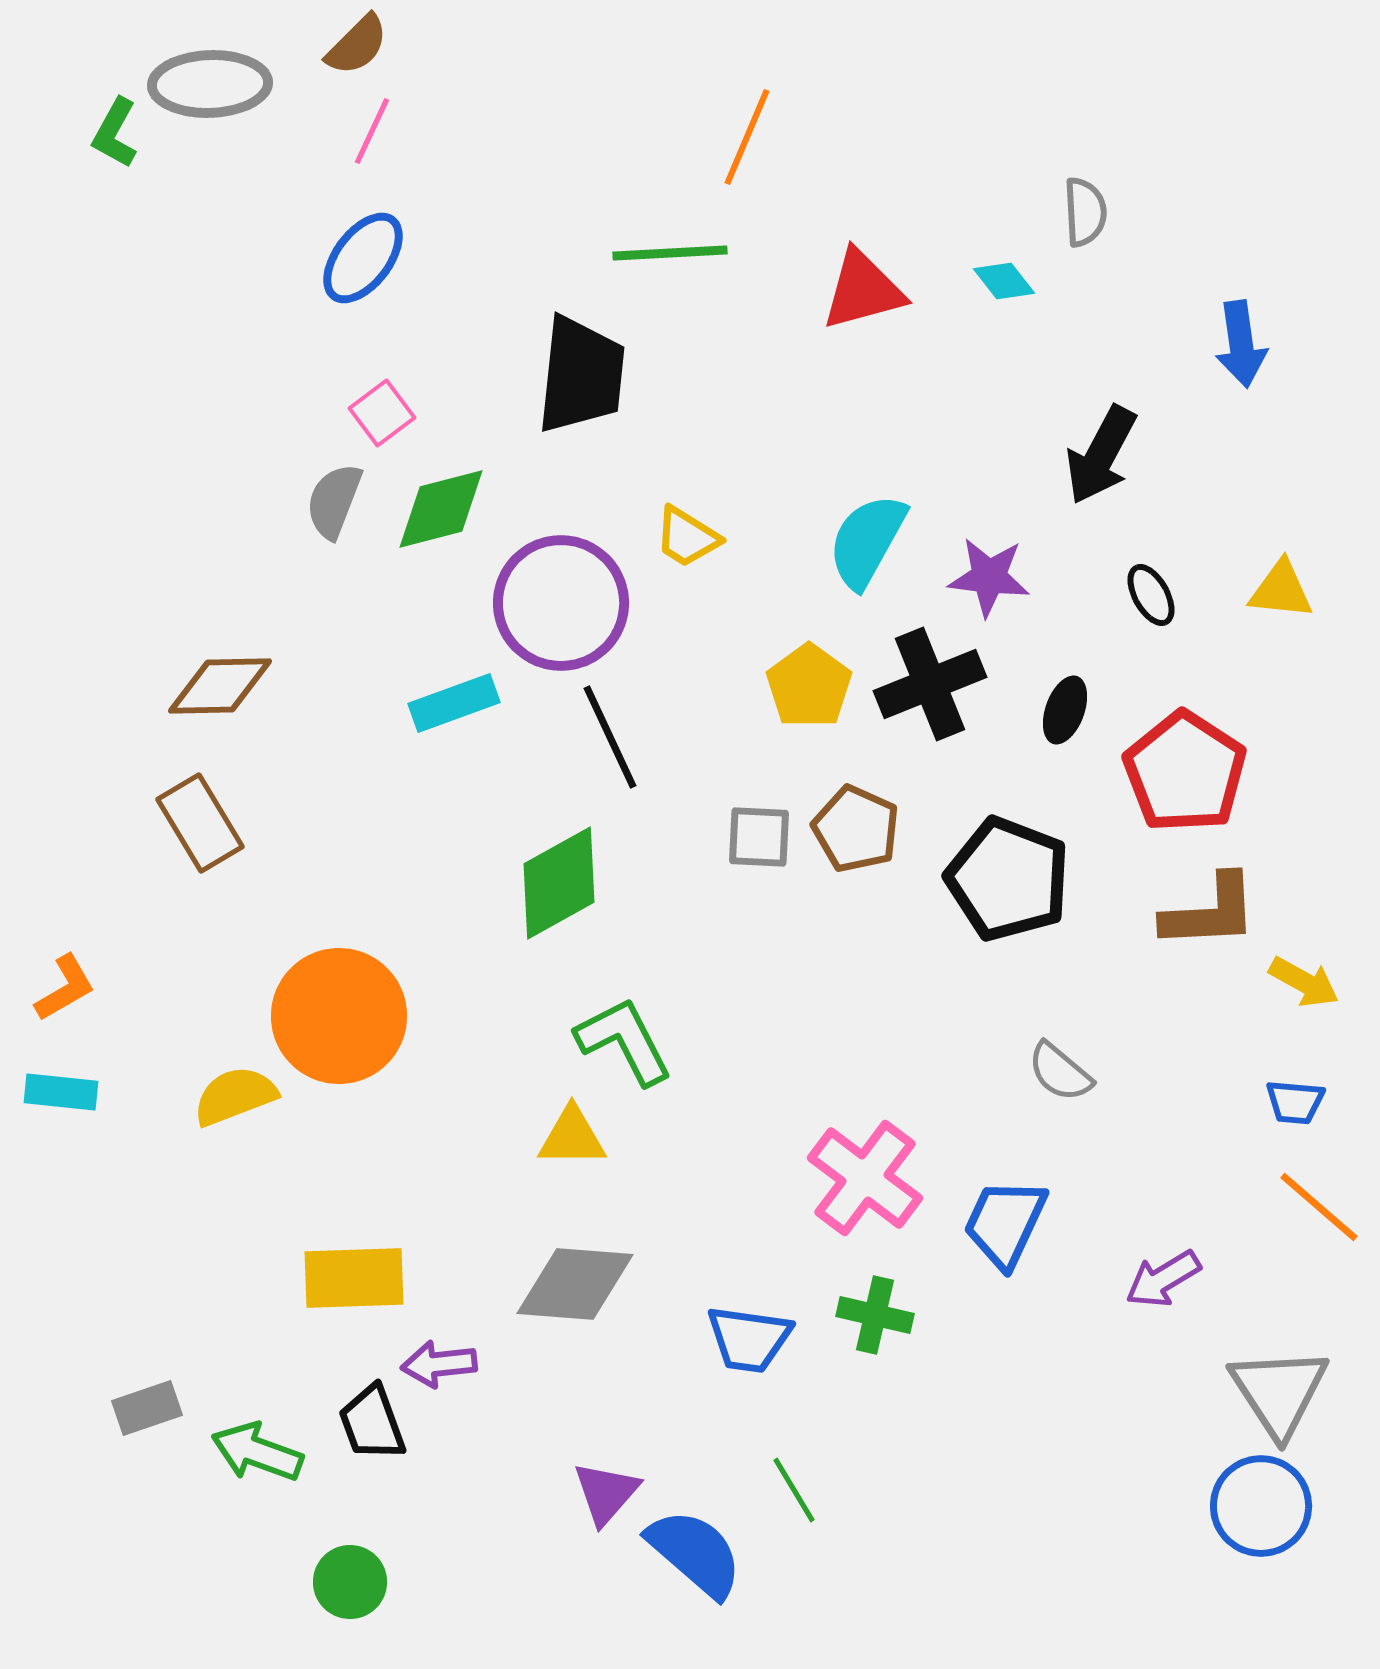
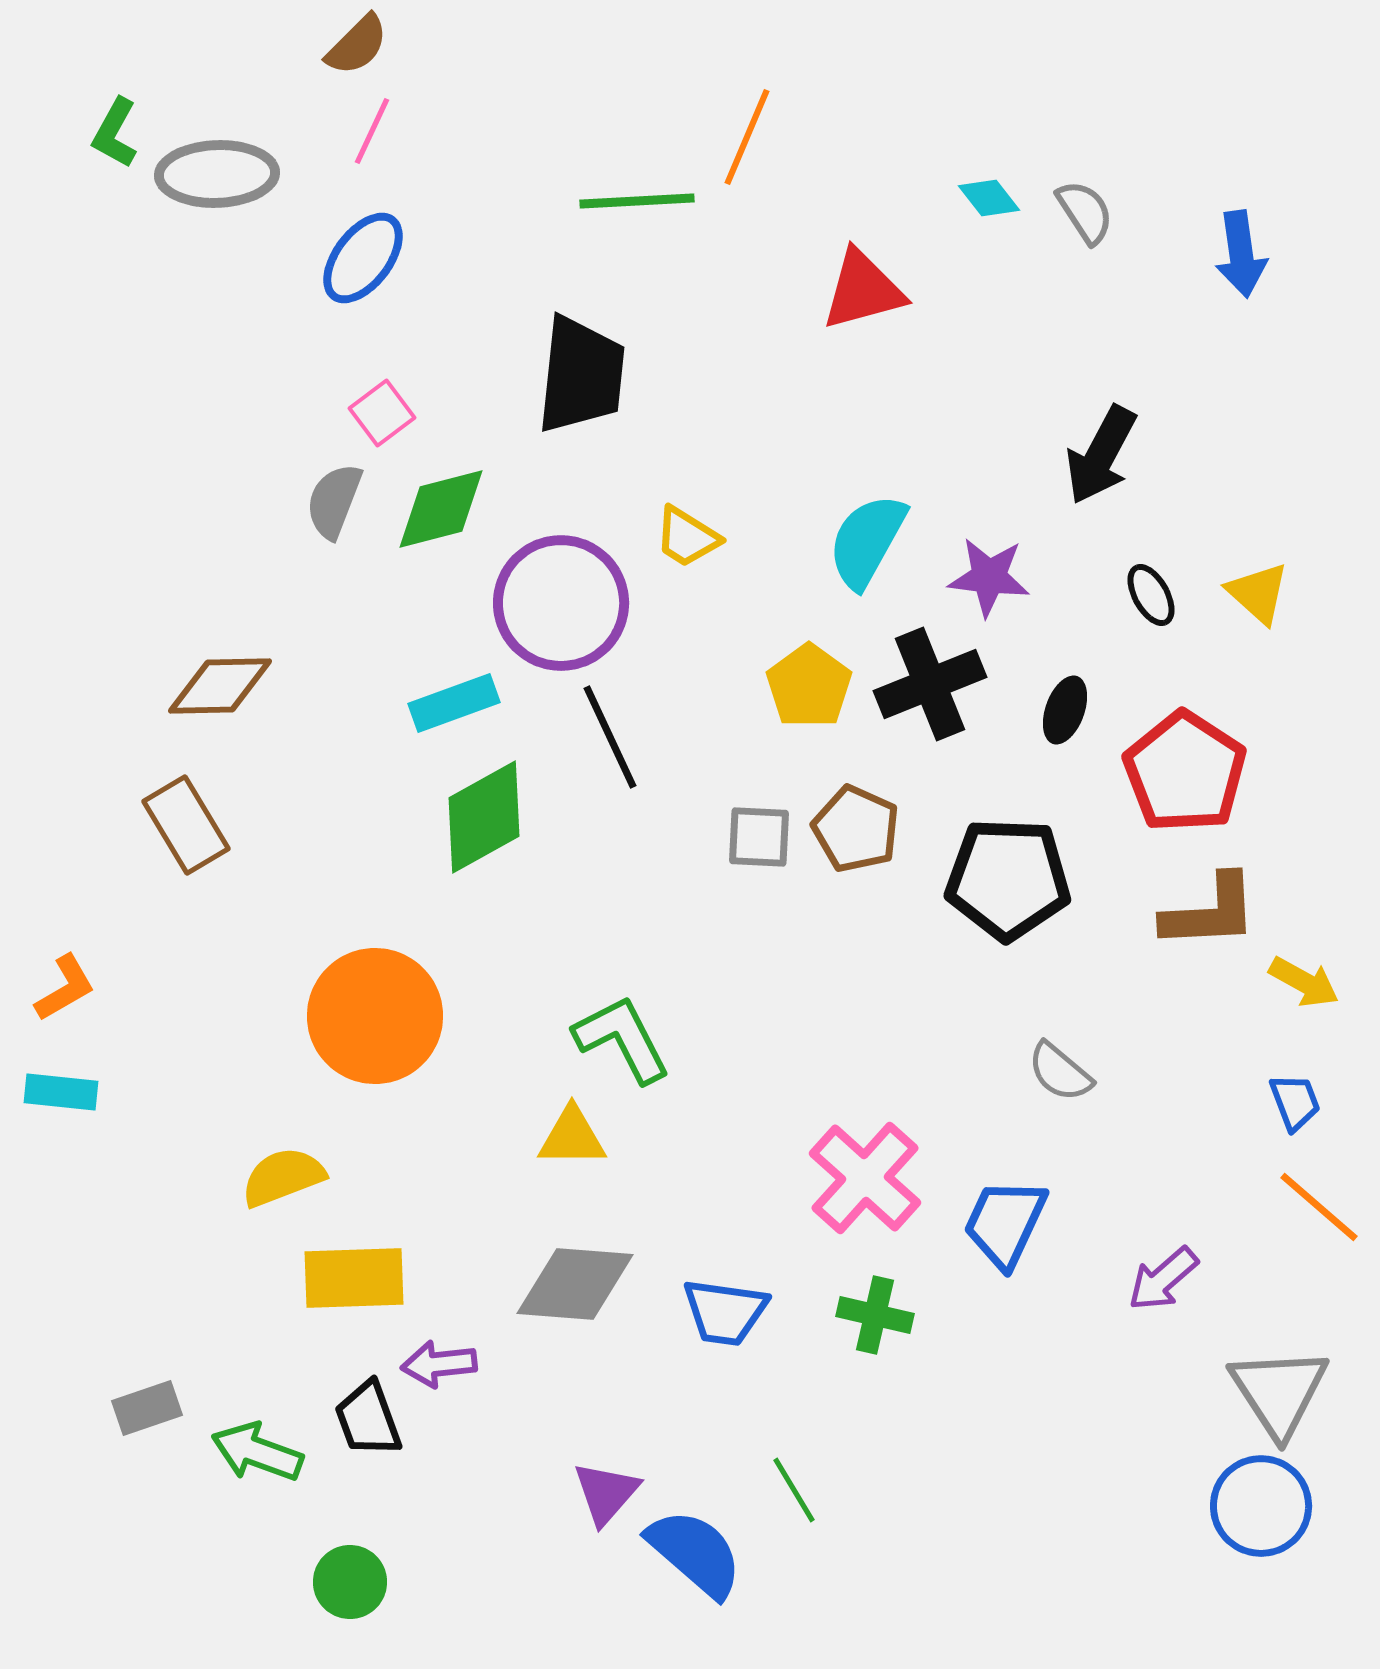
gray ellipse at (210, 84): moved 7 px right, 90 px down
gray semicircle at (1085, 212): rotated 30 degrees counterclockwise
green line at (670, 253): moved 33 px left, 52 px up
cyan diamond at (1004, 281): moved 15 px left, 83 px up
blue arrow at (1241, 344): moved 90 px up
yellow triangle at (1281, 590): moved 23 px left, 3 px down; rotated 36 degrees clockwise
brown rectangle at (200, 823): moved 14 px left, 2 px down
black pentagon at (1008, 879): rotated 19 degrees counterclockwise
green diamond at (559, 883): moved 75 px left, 66 px up
orange circle at (339, 1016): moved 36 px right
green L-shape at (624, 1041): moved 2 px left, 2 px up
yellow semicircle at (235, 1096): moved 48 px right, 81 px down
blue trapezoid at (1295, 1102): rotated 116 degrees counterclockwise
pink cross at (865, 1178): rotated 5 degrees clockwise
purple arrow at (1163, 1279): rotated 10 degrees counterclockwise
blue trapezoid at (749, 1339): moved 24 px left, 27 px up
black trapezoid at (372, 1423): moved 4 px left, 4 px up
